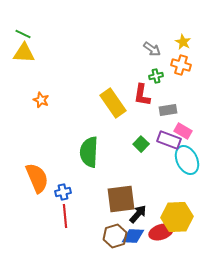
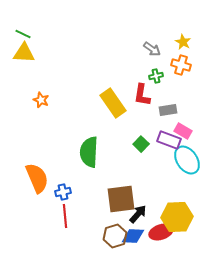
cyan ellipse: rotated 8 degrees counterclockwise
